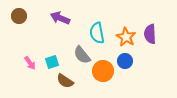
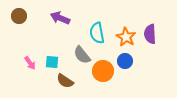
cyan square: rotated 24 degrees clockwise
